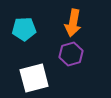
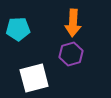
orange arrow: rotated 8 degrees counterclockwise
cyan pentagon: moved 6 px left
